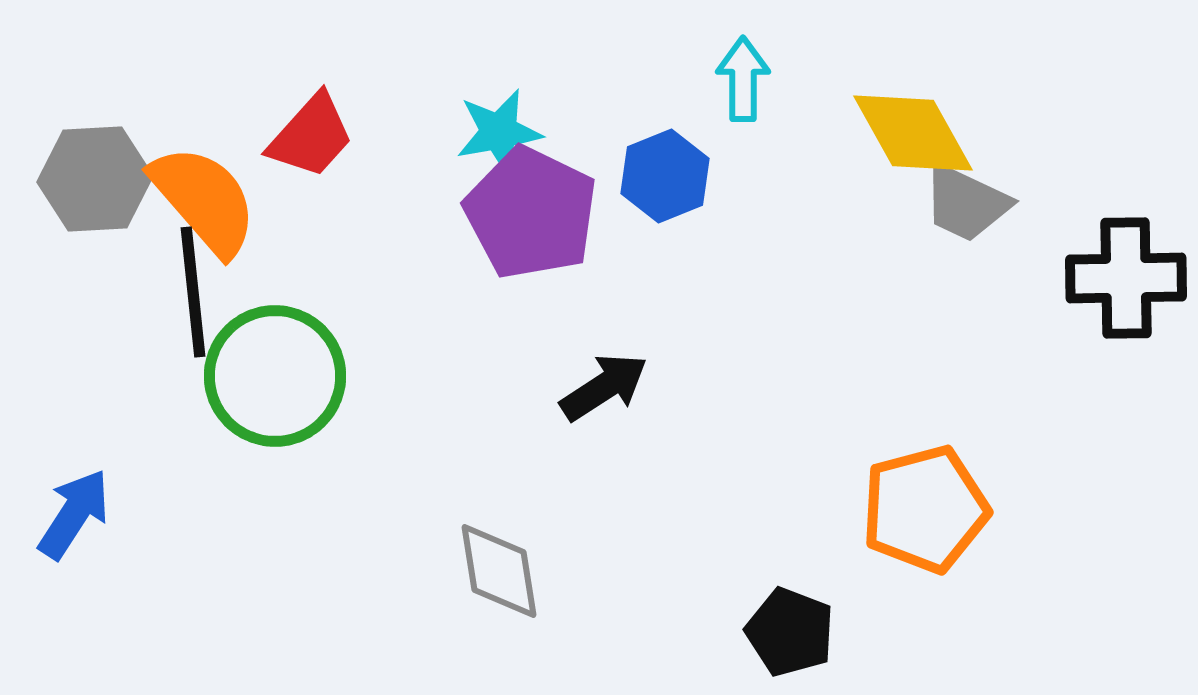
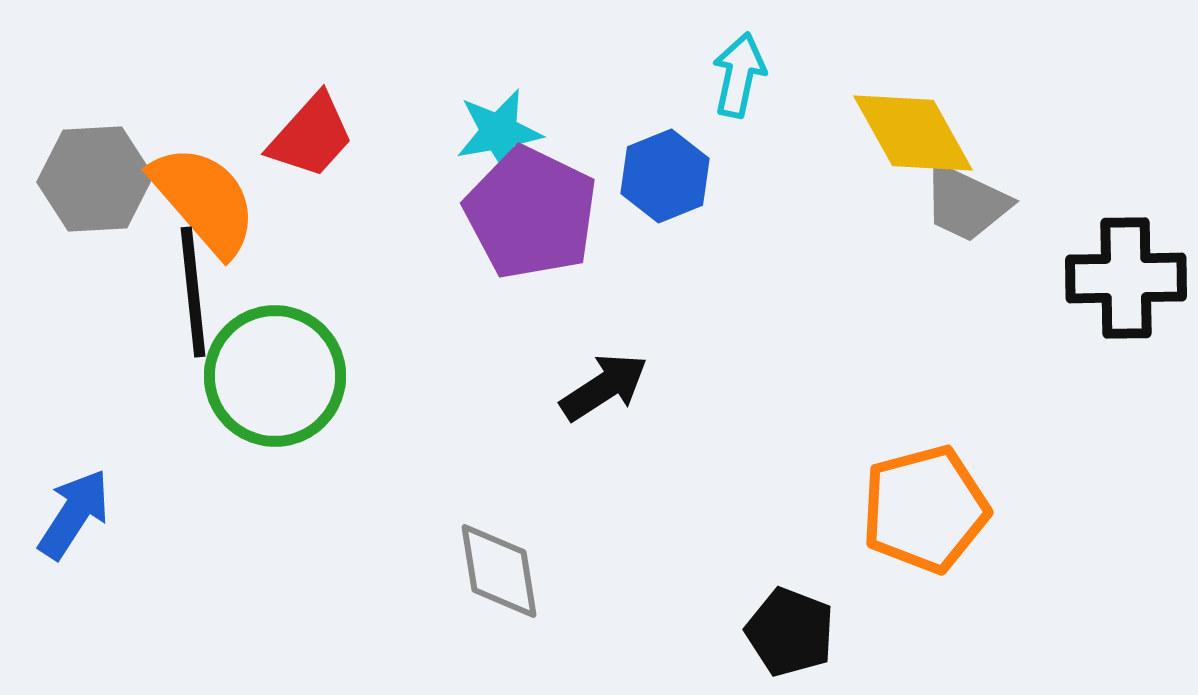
cyan arrow: moved 4 px left, 4 px up; rotated 12 degrees clockwise
